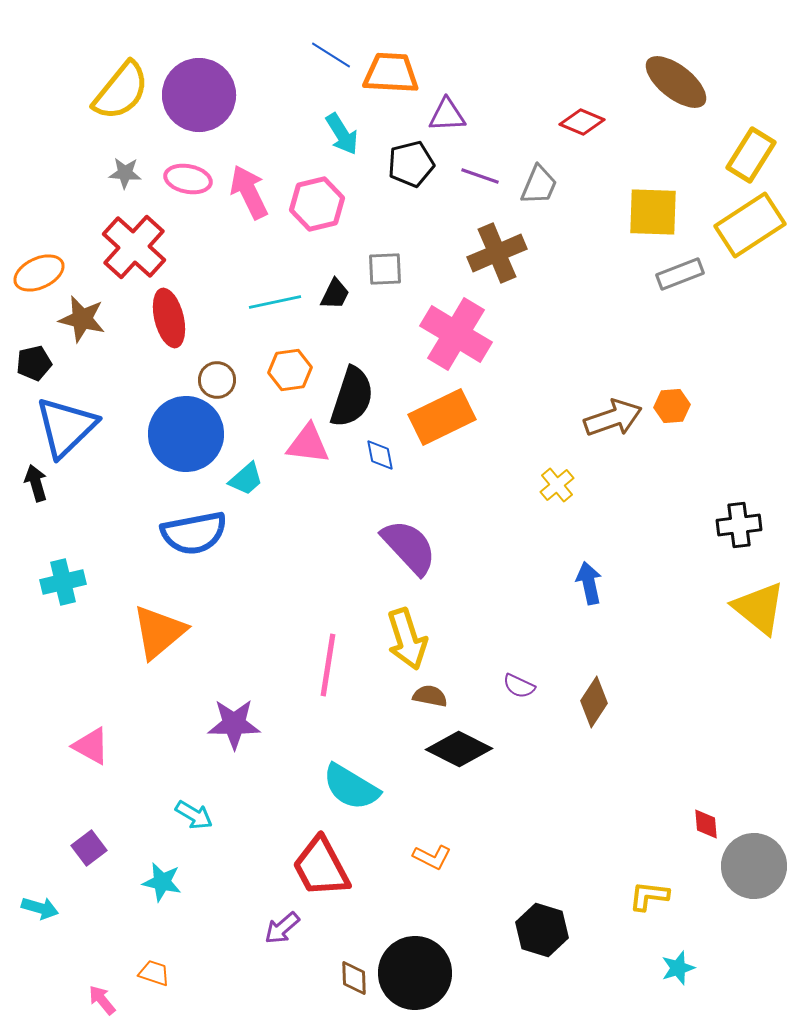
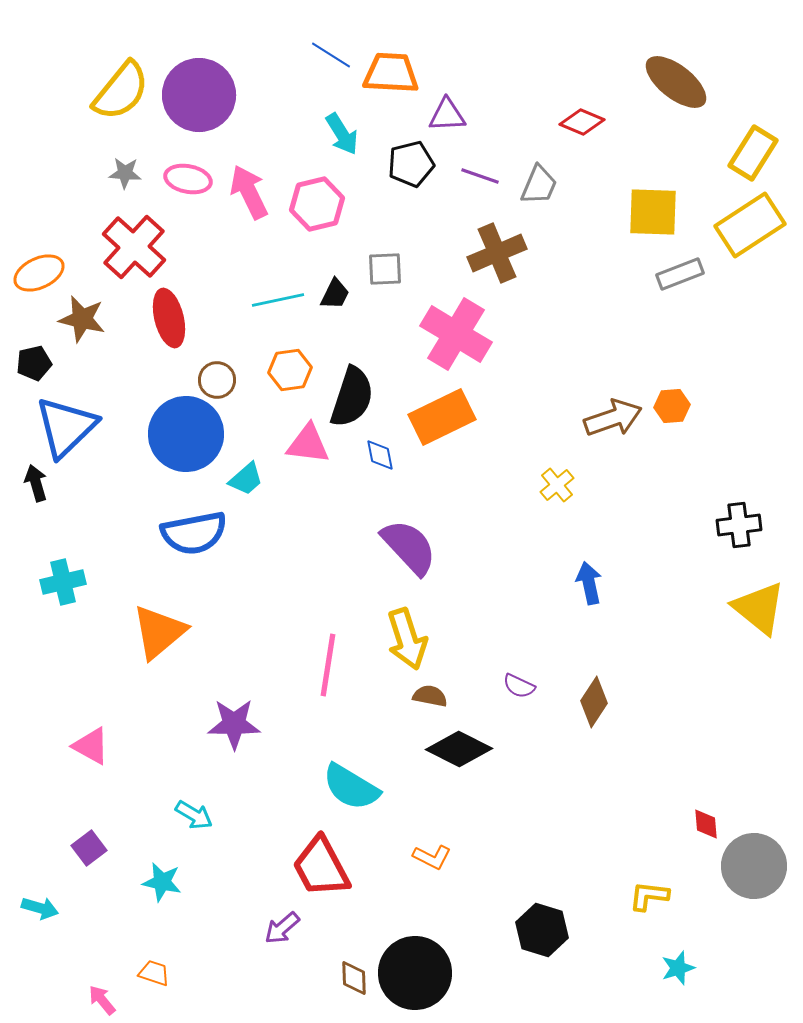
yellow rectangle at (751, 155): moved 2 px right, 2 px up
cyan line at (275, 302): moved 3 px right, 2 px up
